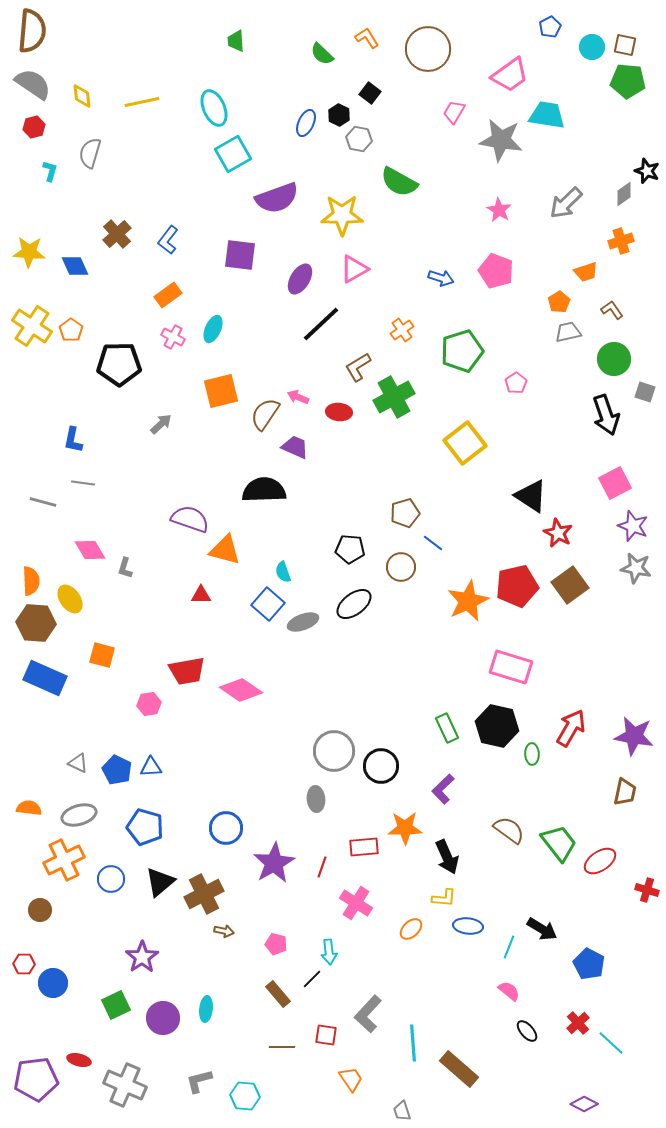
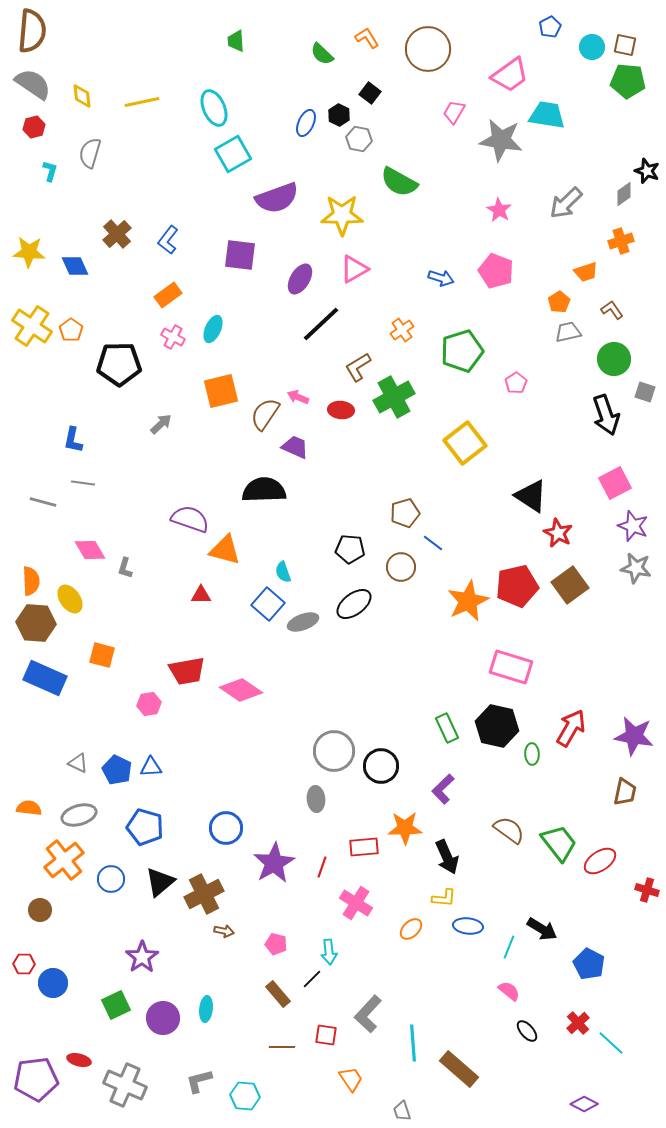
red ellipse at (339, 412): moved 2 px right, 2 px up
orange cross at (64, 860): rotated 12 degrees counterclockwise
